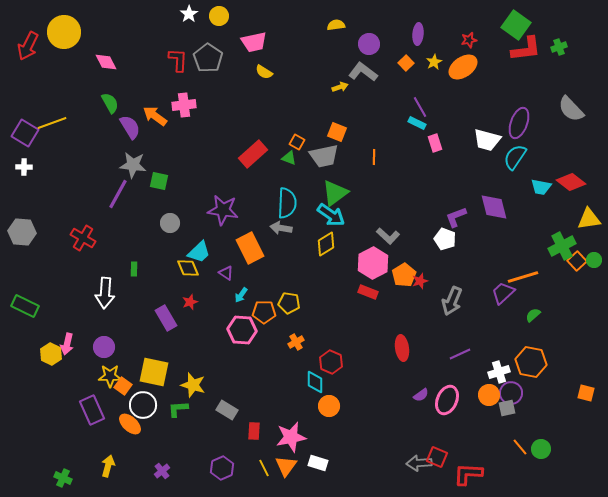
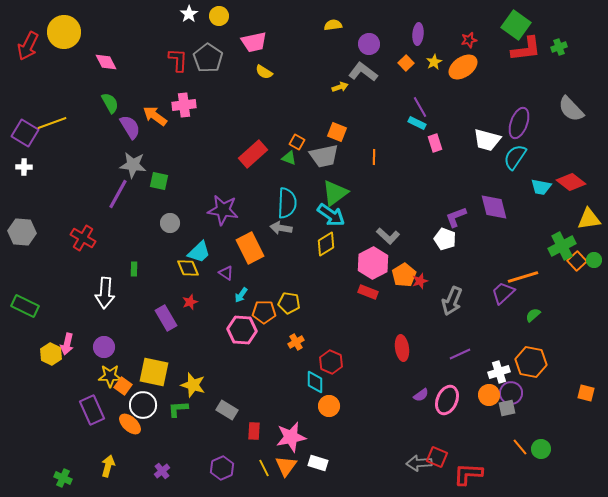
yellow semicircle at (336, 25): moved 3 px left
